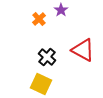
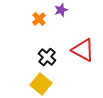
purple star: rotated 16 degrees clockwise
yellow square: rotated 15 degrees clockwise
